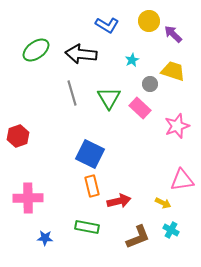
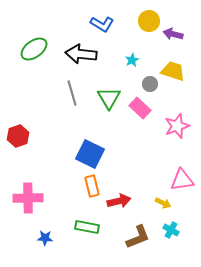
blue L-shape: moved 5 px left, 1 px up
purple arrow: rotated 30 degrees counterclockwise
green ellipse: moved 2 px left, 1 px up
